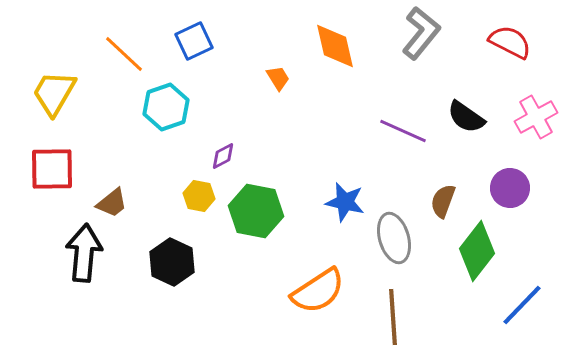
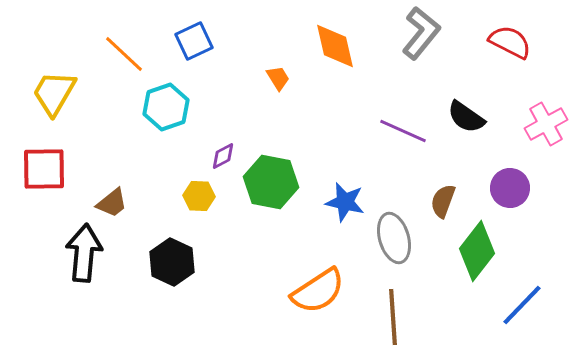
pink cross: moved 10 px right, 7 px down
red square: moved 8 px left
yellow hexagon: rotated 8 degrees counterclockwise
green hexagon: moved 15 px right, 29 px up
